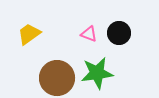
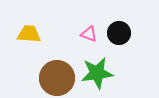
yellow trapezoid: rotated 40 degrees clockwise
